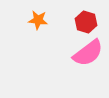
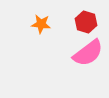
orange star: moved 3 px right, 4 px down
